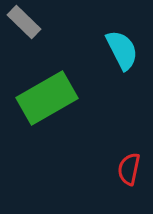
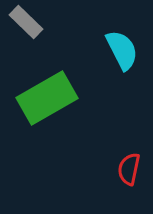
gray rectangle: moved 2 px right
